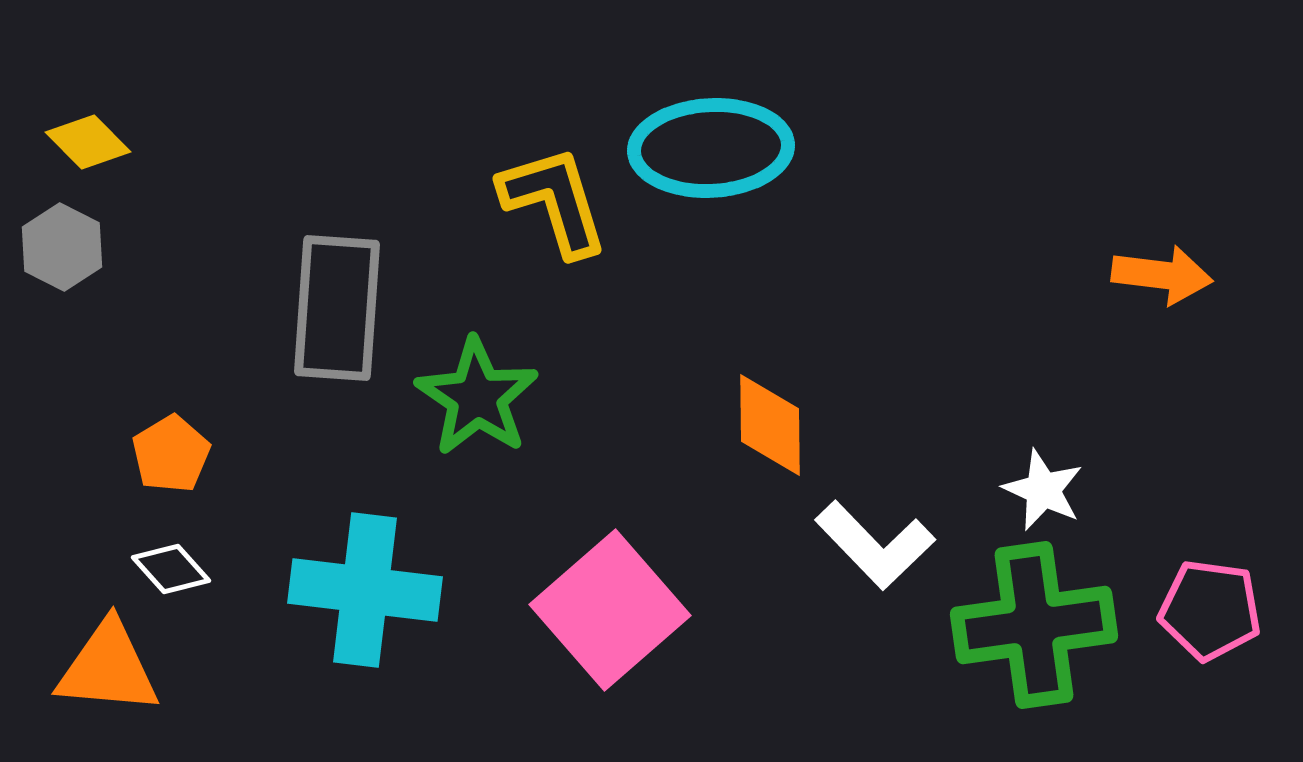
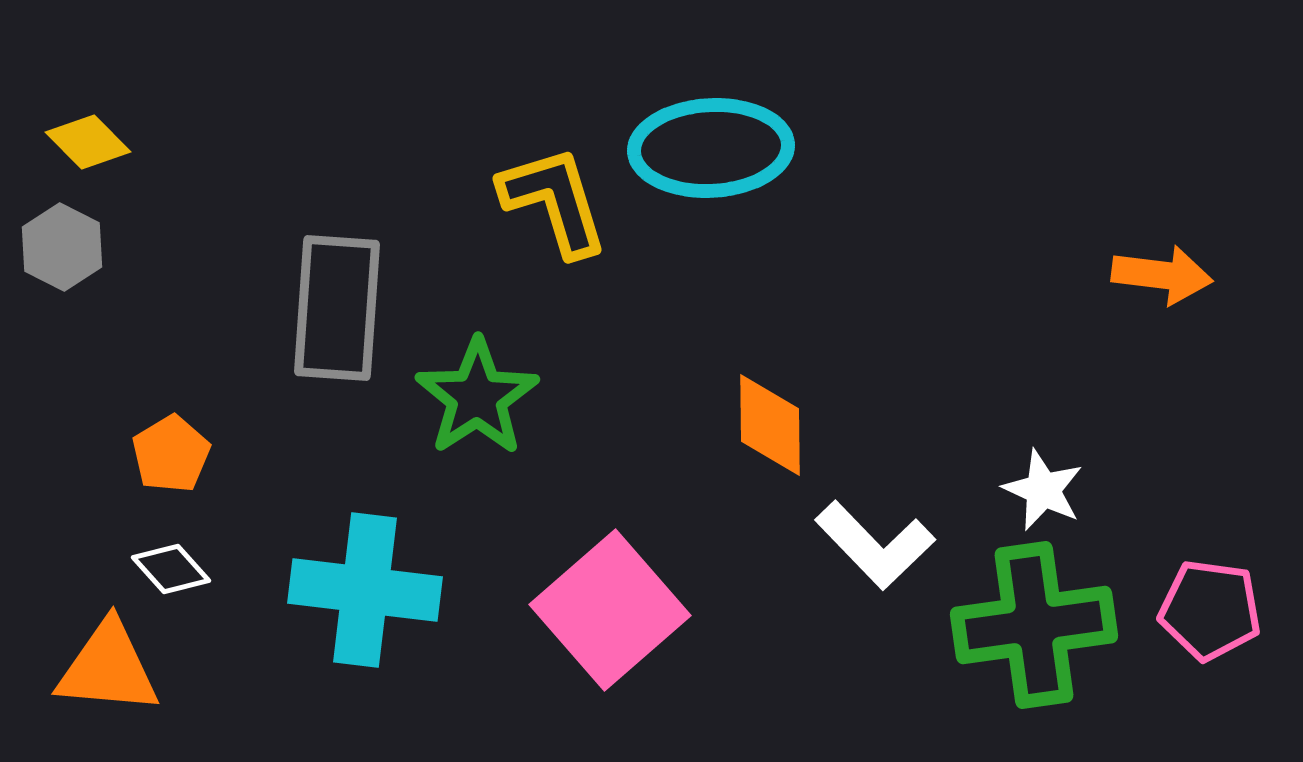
green star: rotated 5 degrees clockwise
